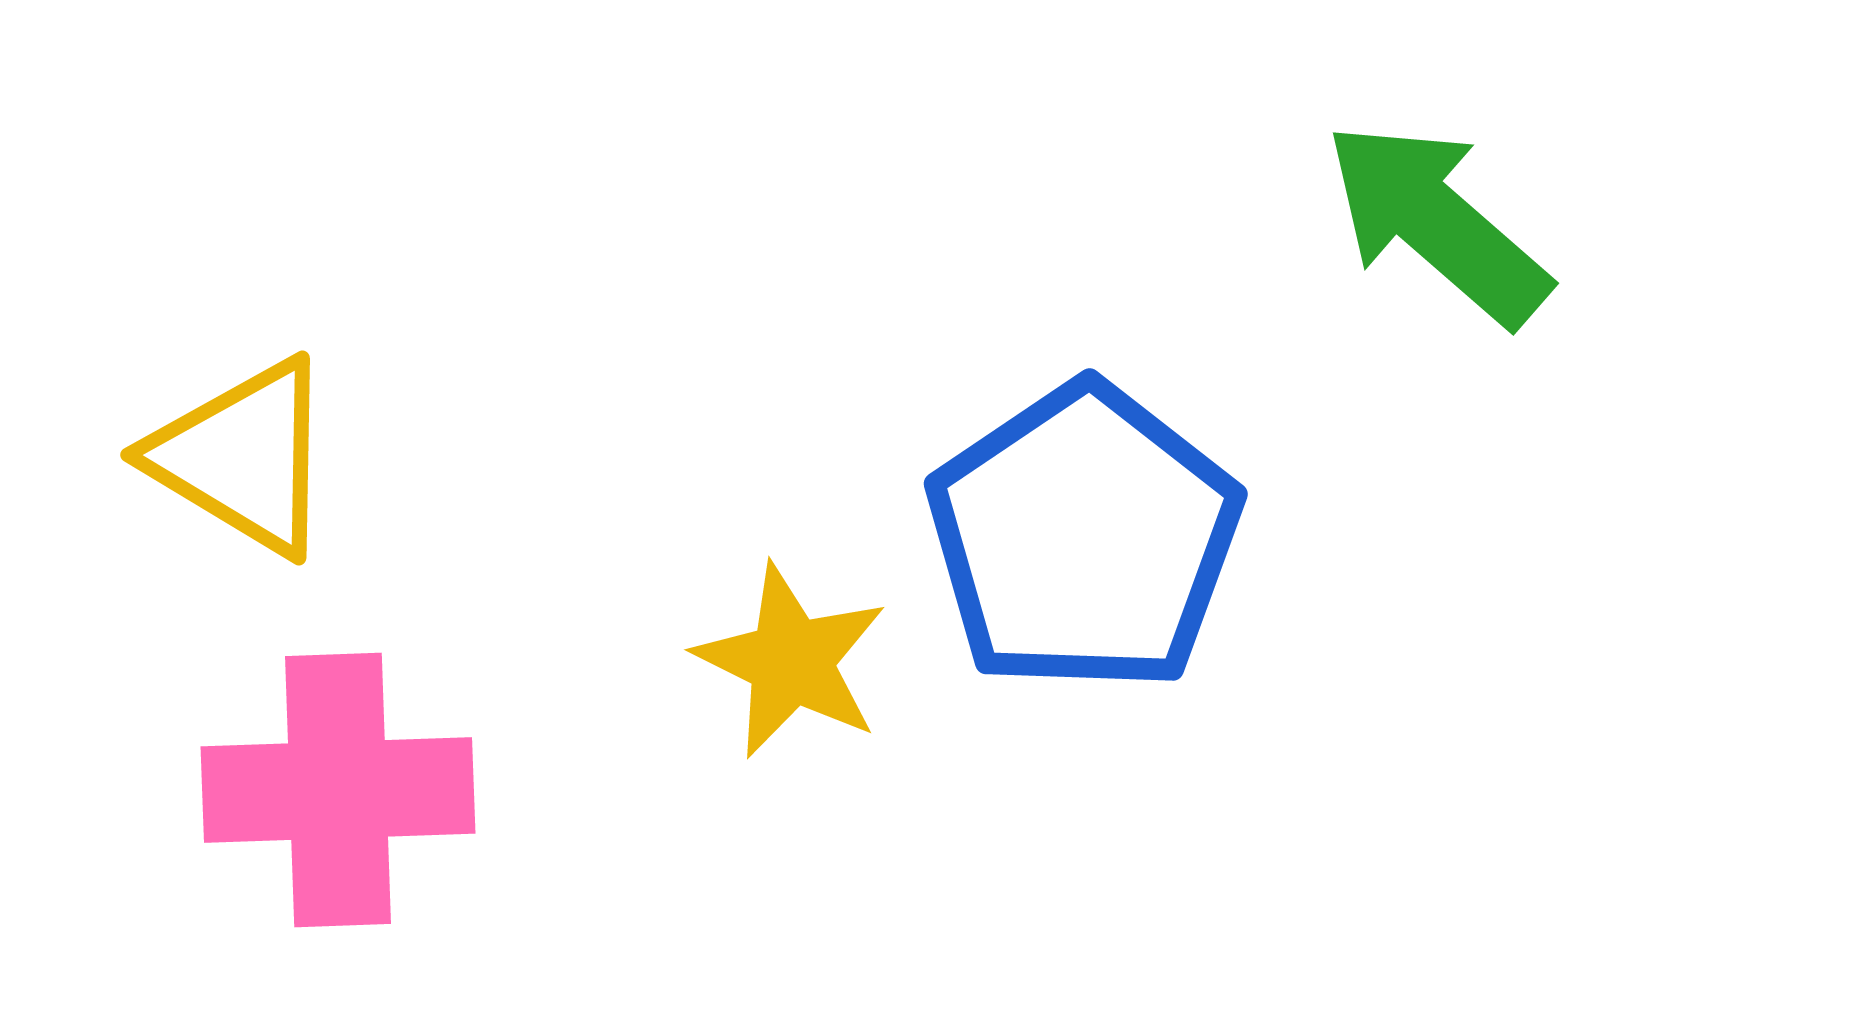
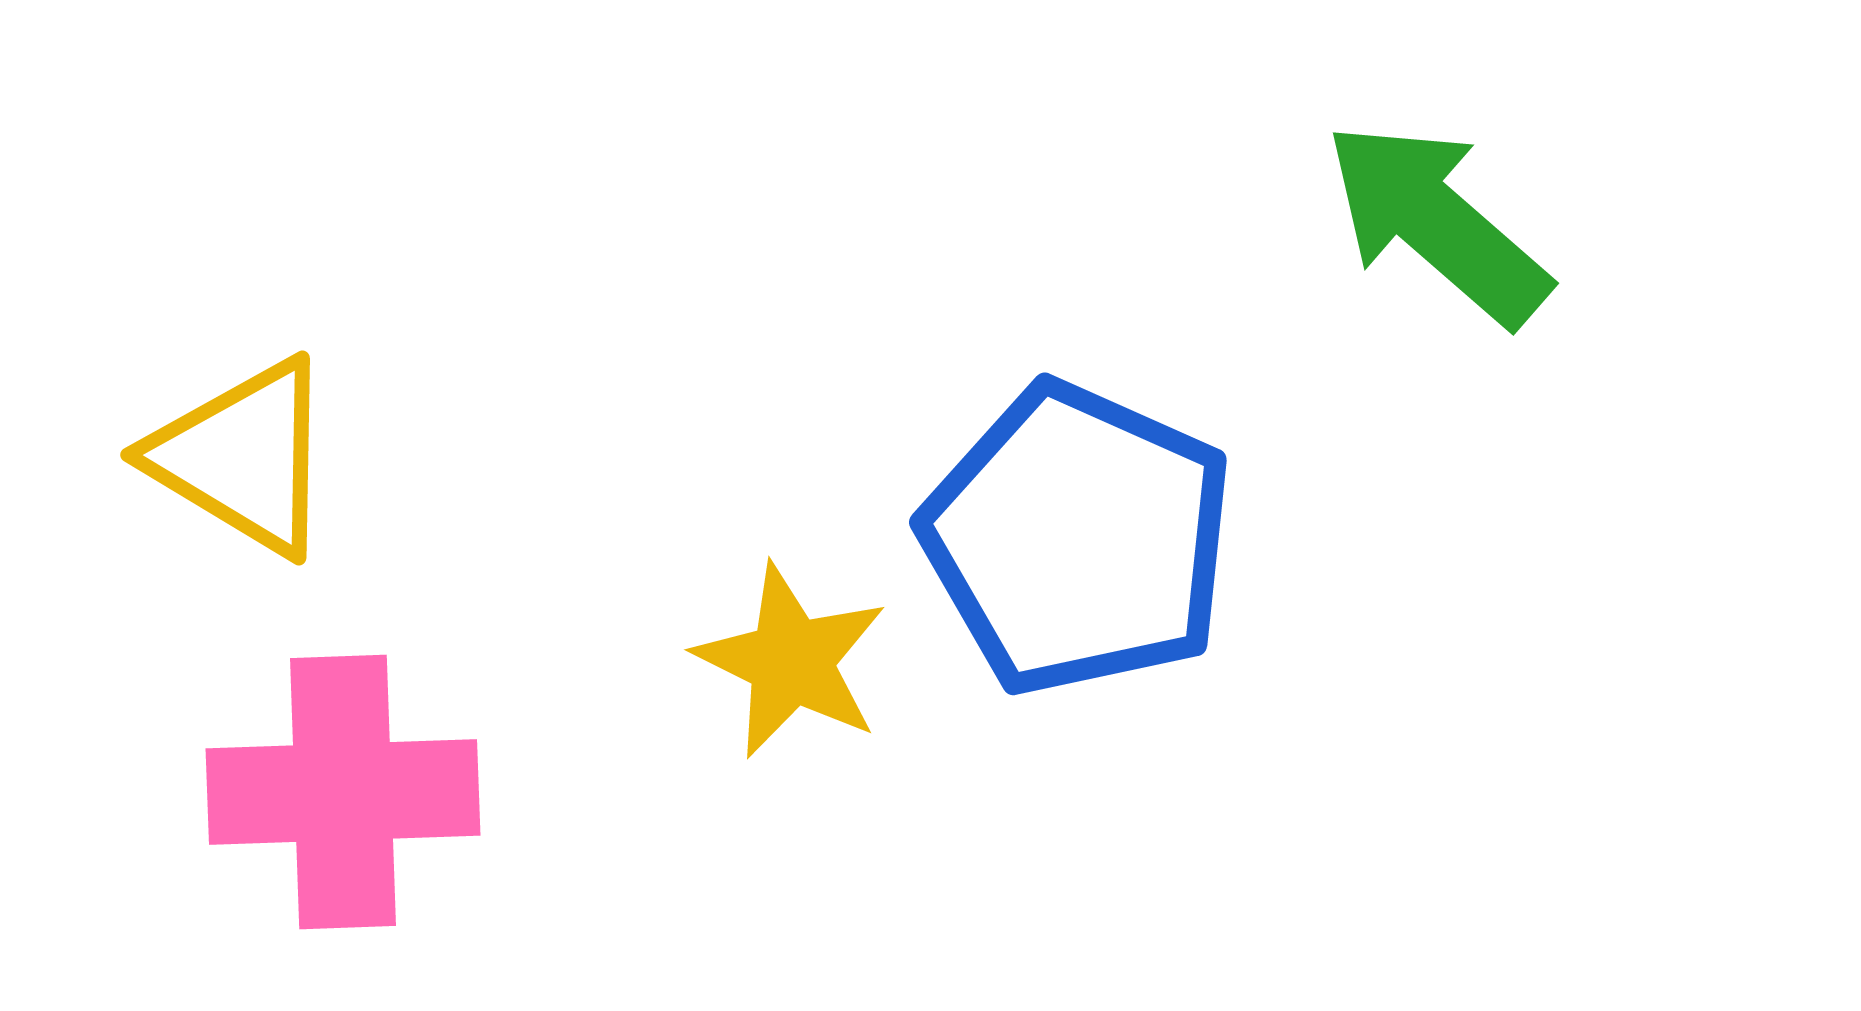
blue pentagon: moved 6 px left, 1 px down; rotated 14 degrees counterclockwise
pink cross: moved 5 px right, 2 px down
